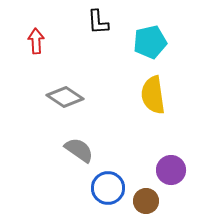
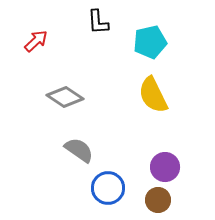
red arrow: rotated 50 degrees clockwise
yellow semicircle: rotated 18 degrees counterclockwise
purple circle: moved 6 px left, 3 px up
brown circle: moved 12 px right, 1 px up
